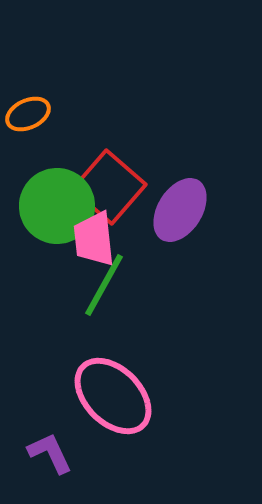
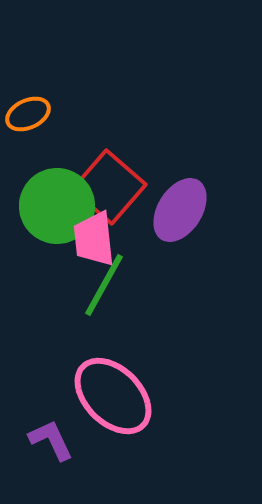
purple L-shape: moved 1 px right, 13 px up
